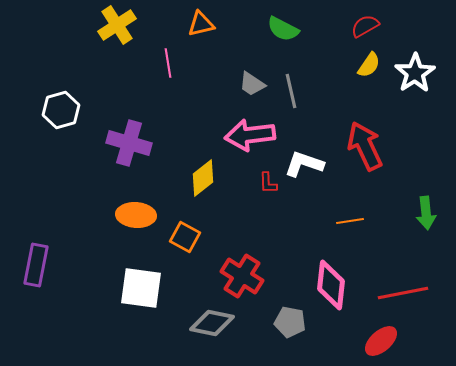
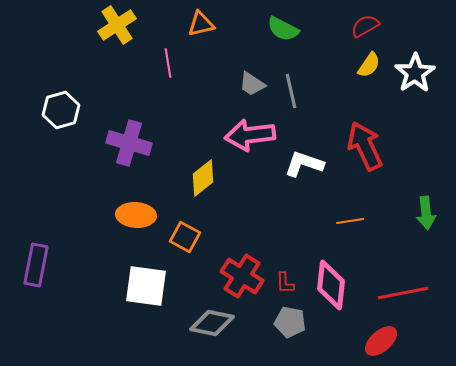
red L-shape: moved 17 px right, 100 px down
white square: moved 5 px right, 2 px up
